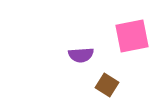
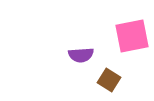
brown square: moved 2 px right, 5 px up
